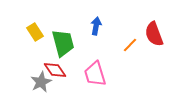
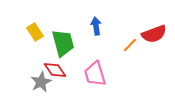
blue arrow: rotated 18 degrees counterclockwise
red semicircle: rotated 90 degrees counterclockwise
